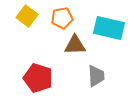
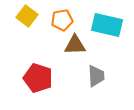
orange pentagon: moved 2 px down
cyan rectangle: moved 2 px left, 3 px up
